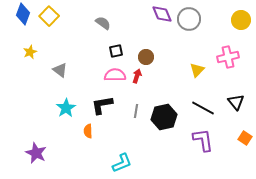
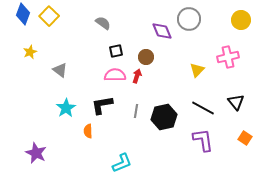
purple diamond: moved 17 px down
